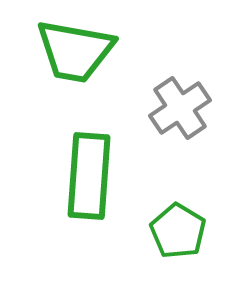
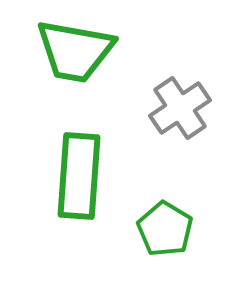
green rectangle: moved 10 px left
green pentagon: moved 13 px left, 2 px up
